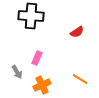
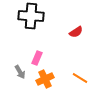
red semicircle: moved 1 px left
gray arrow: moved 3 px right
orange line: moved 1 px up
orange cross: moved 3 px right, 6 px up
